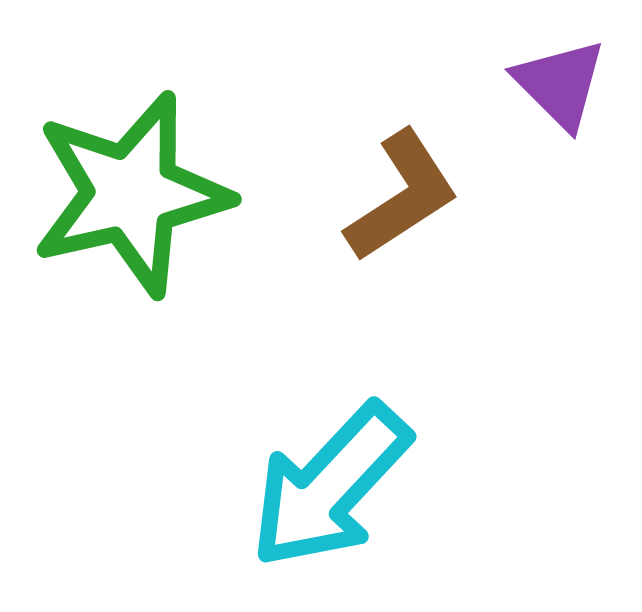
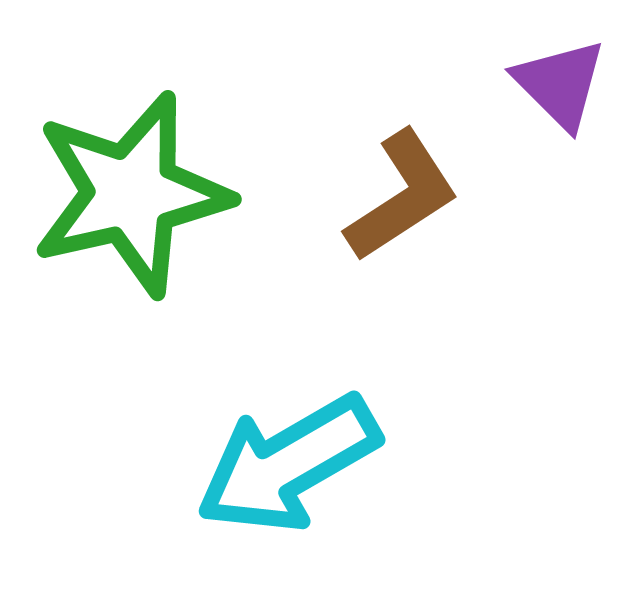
cyan arrow: moved 42 px left, 22 px up; rotated 17 degrees clockwise
